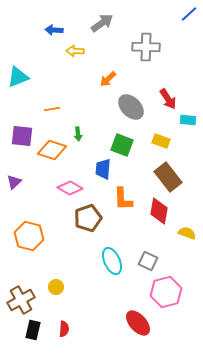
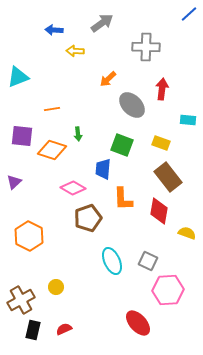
red arrow: moved 6 px left, 10 px up; rotated 140 degrees counterclockwise
gray ellipse: moved 1 px right, 2 px up
yellow rectangle: moved 2 px down
pink diamond: moved 3 px right
orange hexagon: rotated 12 degrees clockwise
pink hexagon: moved 2 px right, 2 px up; rotated 12 degrees clockwise
red semicircle: rotated 119 degrees counterclockwise
